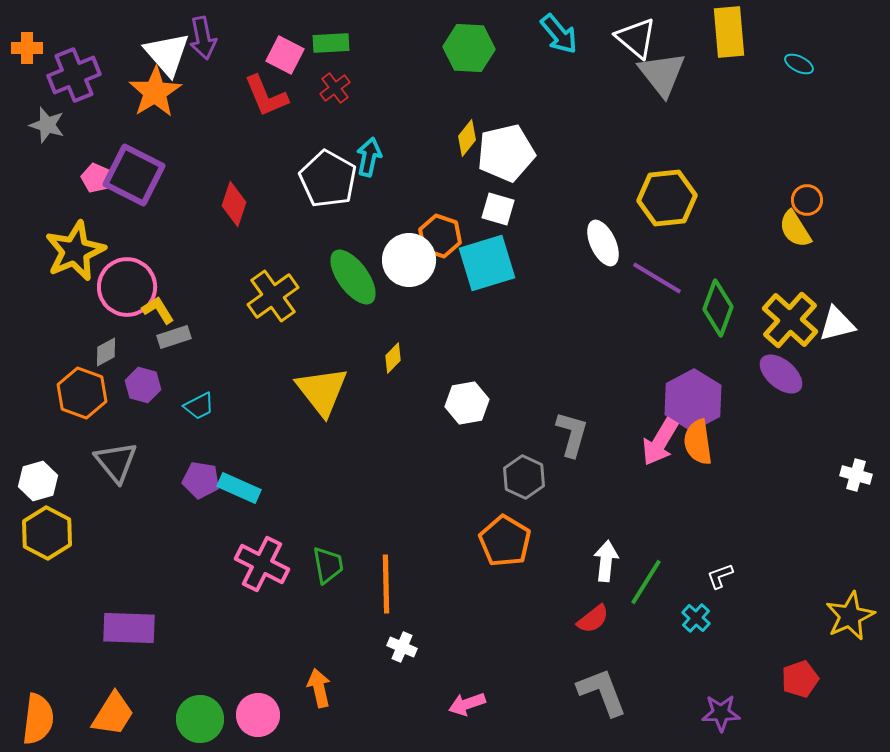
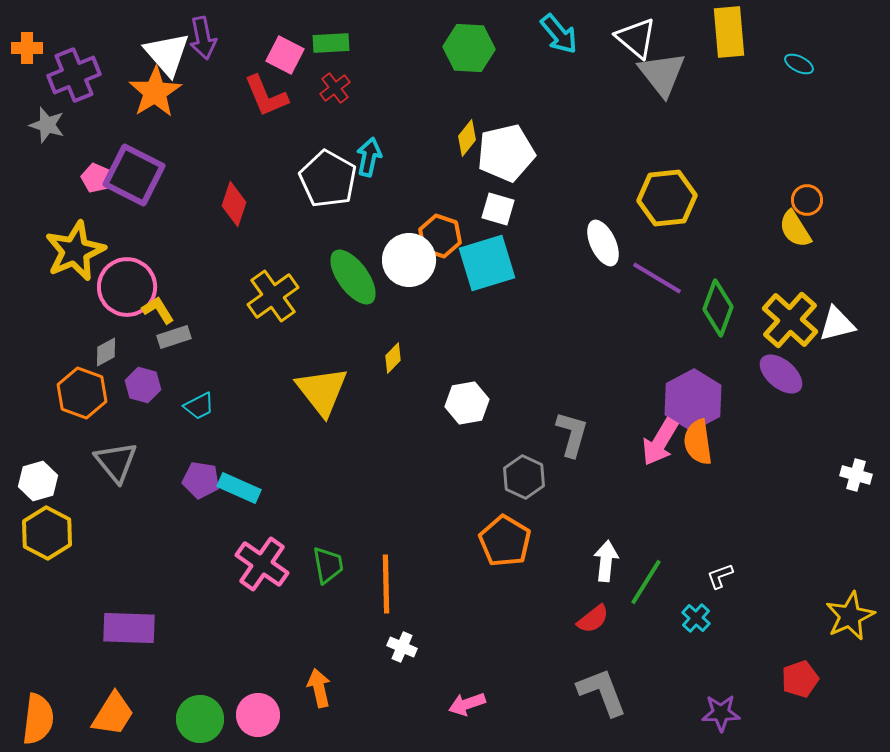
pink cross at (262, 564): rotated 8 degrees clockwise
